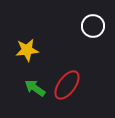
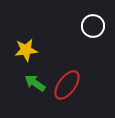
yellow star: moved 1 px left
green arrow: moved 5 px up
